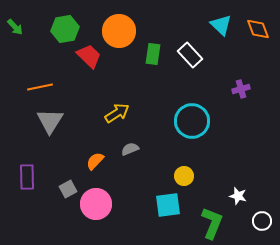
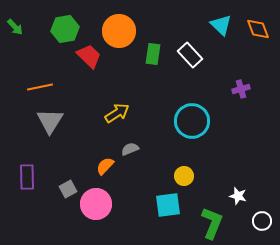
orange semicircle: moved 10 px right, 5 px down
